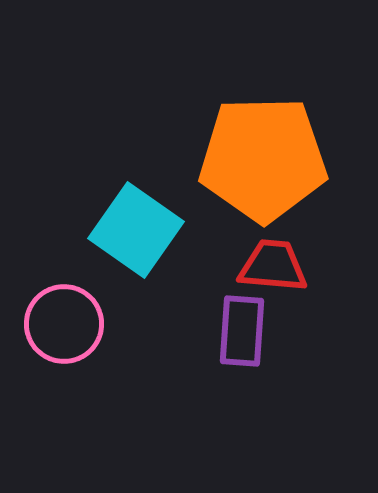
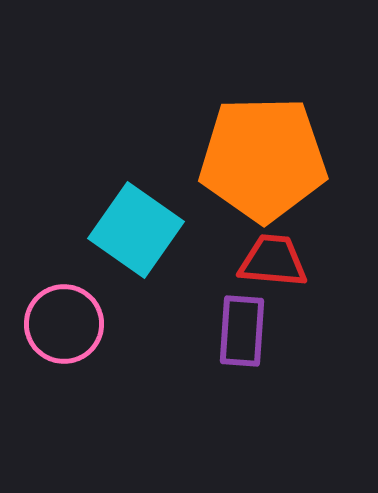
red trapezoid: moved 5 px up
